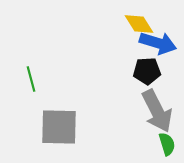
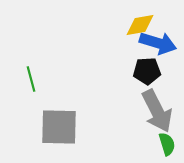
yellow diamond: moved 1 px right, 1 px down; rotated 68 degrees counterclockwise
